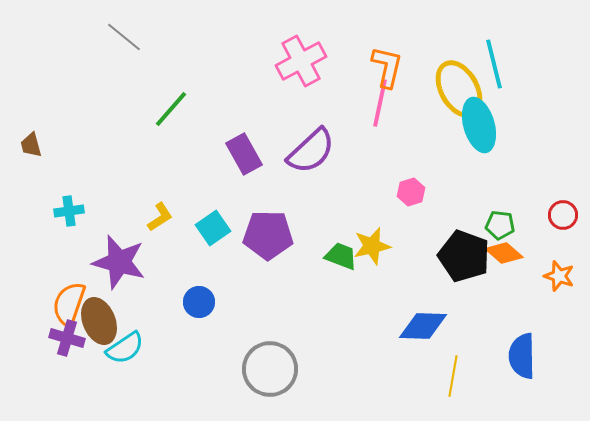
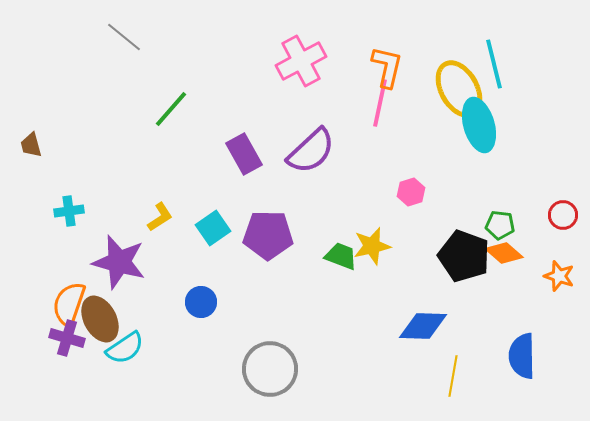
blue circle: moved 2 px right
brown ellipse: moved 1 px right, 2 px up; rotated 6 degrees counterclockwise
